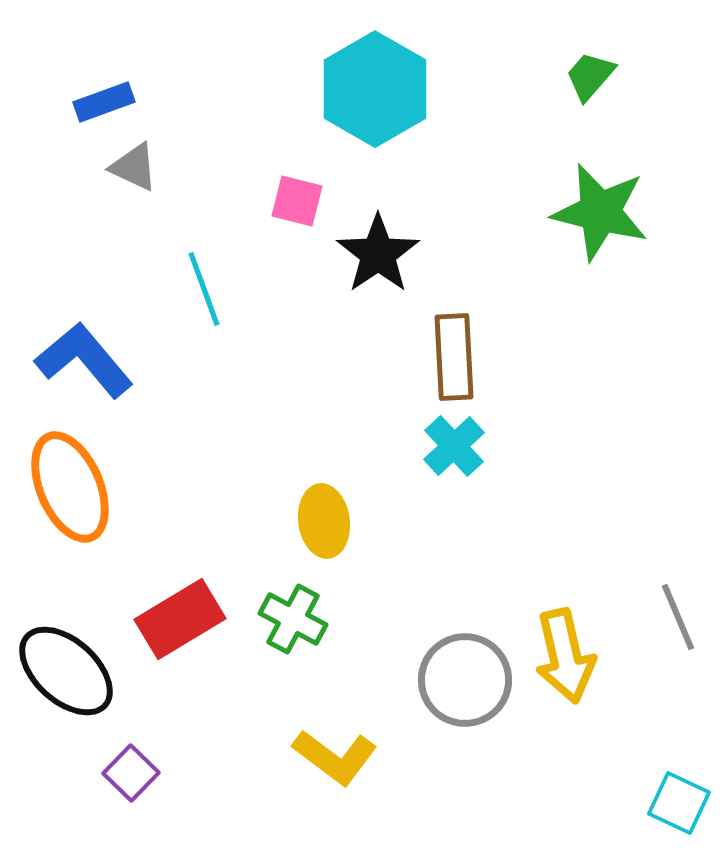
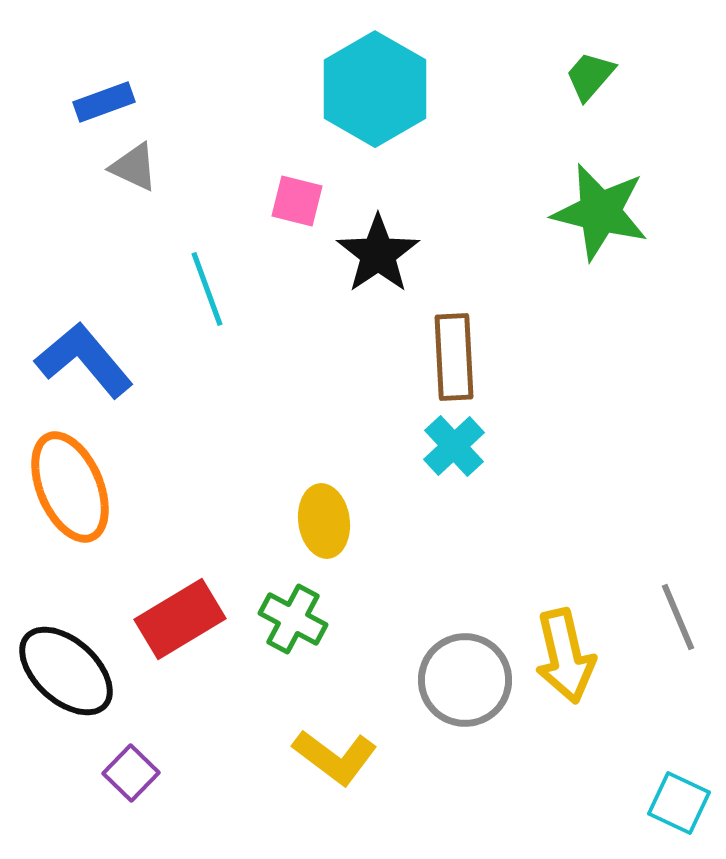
cyan line: moved 3 px right
